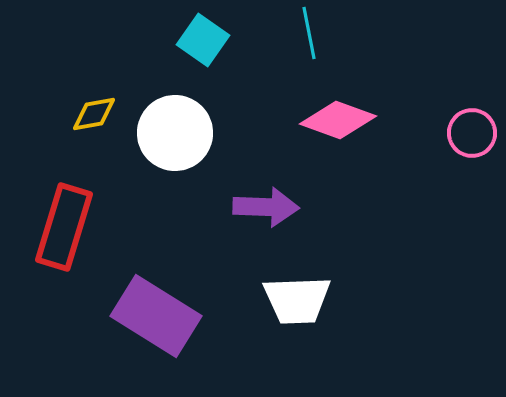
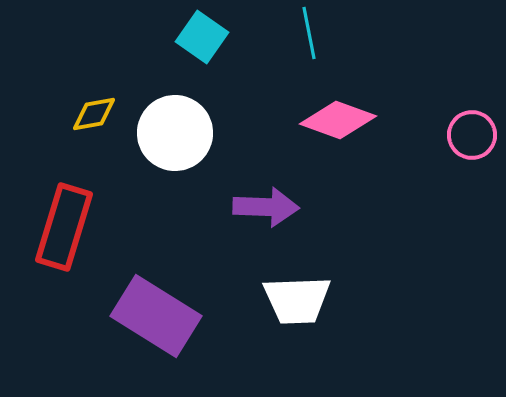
cyan square: moved 1 px left, 3 px up
pink circle: moved 2 px down
